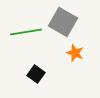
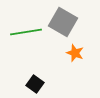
black square: moved 1 px left, 10 px down
